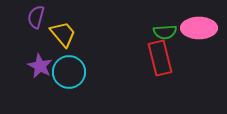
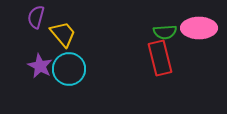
cyan circle: moved 3 px up
